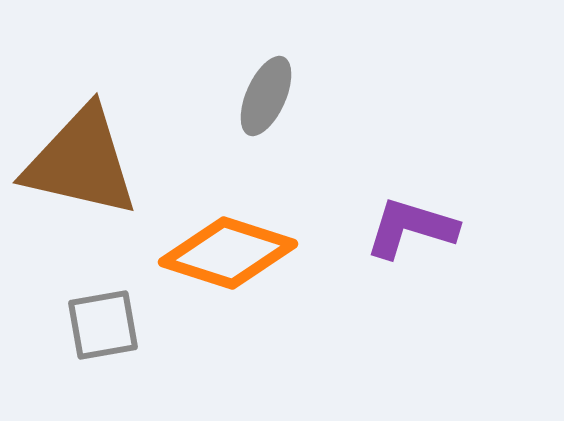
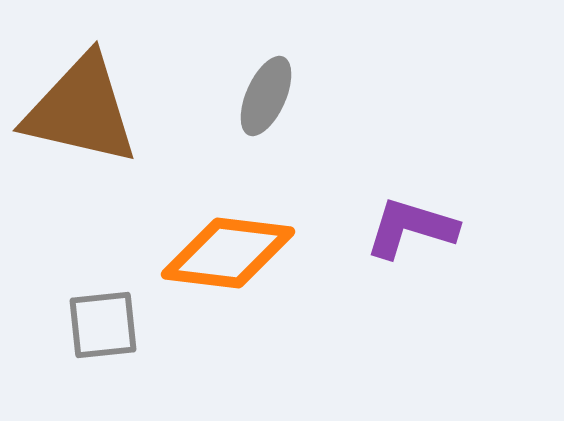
brown triangle: moved 52 px up
orange diamond: rotated 11 degrees counterclockwise
gray square: rotated 4 degrees clockwise
